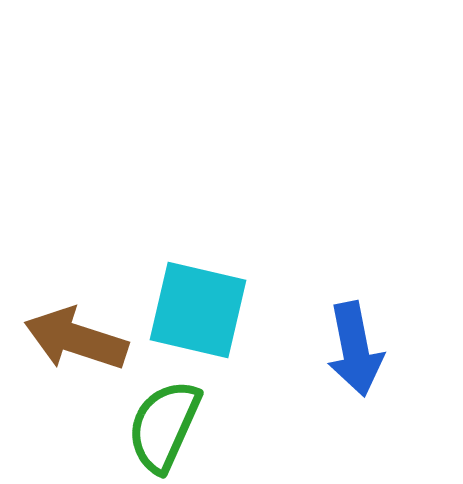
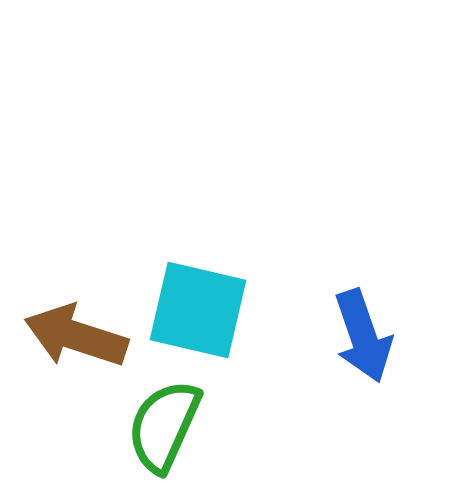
brown arrow: moved 3 px up
blue arrow: moved 8 px right, 13 px up; rotated 8 degrees counterclockwise
